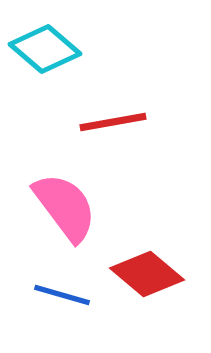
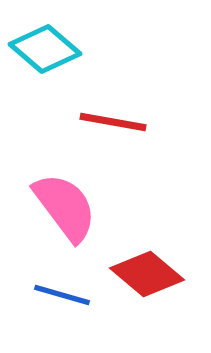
red line: rotated 20 degrees clockwise
